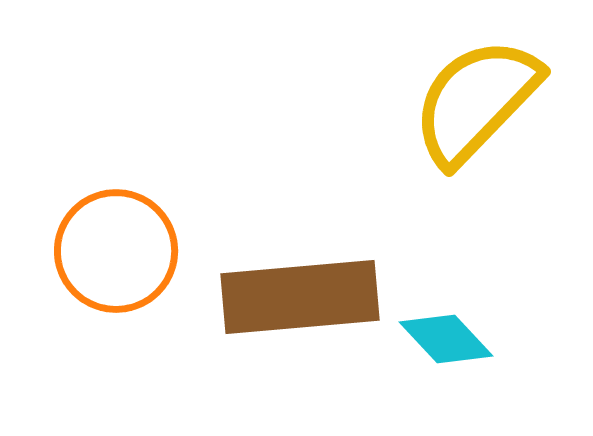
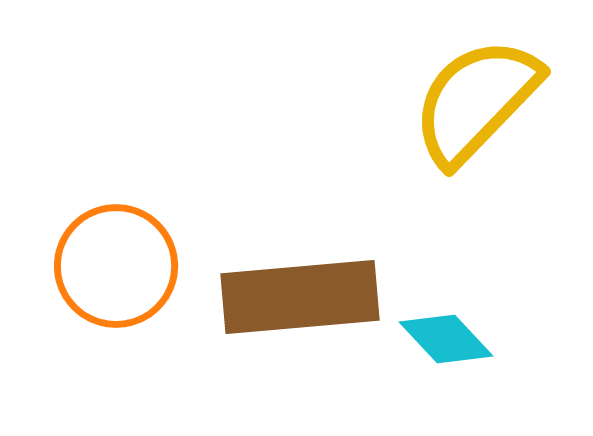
orange circle: moved 15 px down
